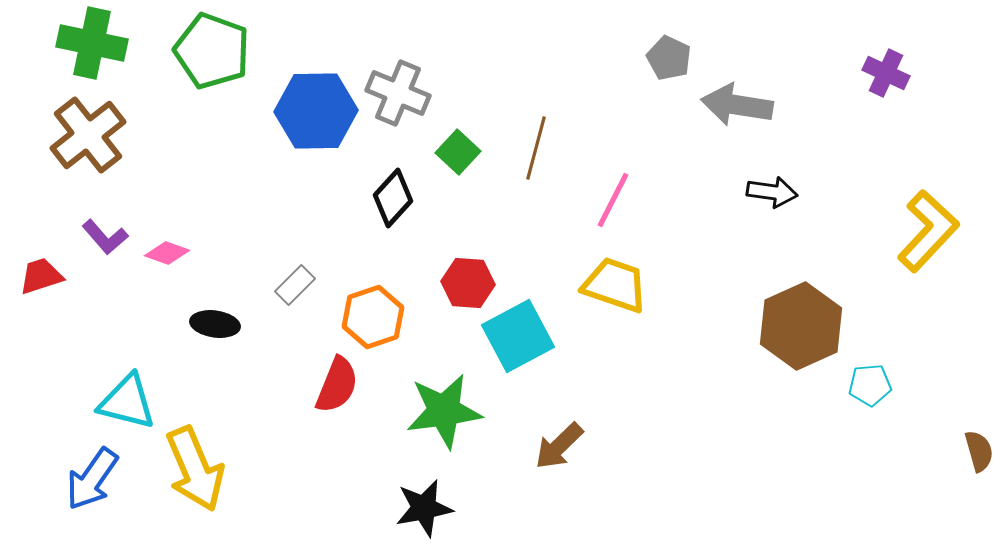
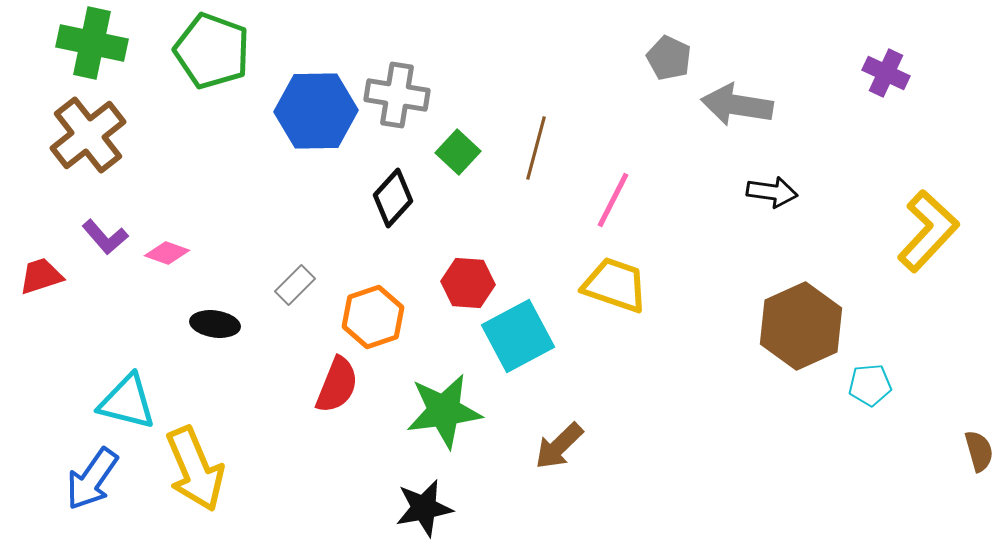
gray cross: moved 1 px left, 2 px down; rotated 14 degrees counterclockwise
